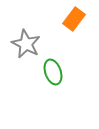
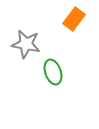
gray star: rotated 16 degrees counterclockwise
